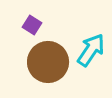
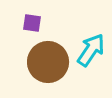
purple square: moved 2 px up; rotated 24 degrees counterclockwise
